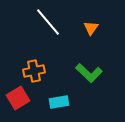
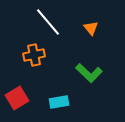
orange triangle: rotated 14 degrees counterclockwise
orange cross: moved 16 px up
red square: moved 1 px left
